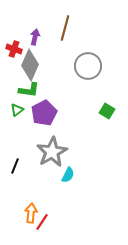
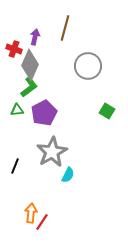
green L-shape: moved 3 px up; rotated 45 degrees counterclockwise
green triangle: rotated 32 degrees clockwise
